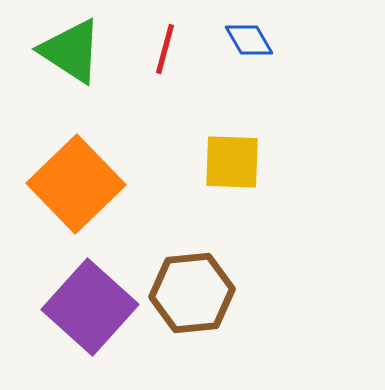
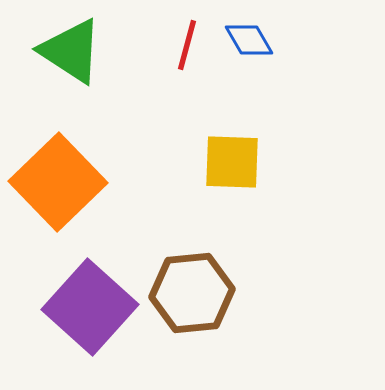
red line: moved 22 px right, 4 px up
orange square: moved 18 px left, 2 px up
